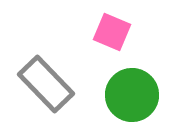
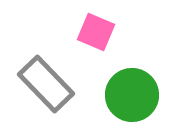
pink square: moved 16 px left
